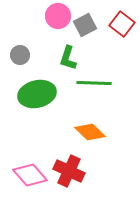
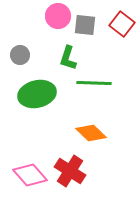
gray square: rotated 35 degrees clockwise
orange diamond: moved 1 px right, 1 px down
red cross: moved 1 px right; rotated 8 degrees clockwise
